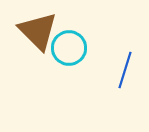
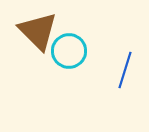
cyan circle: moved 3 px down
